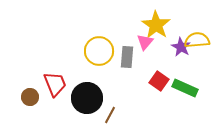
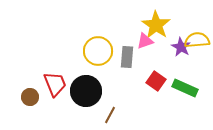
pink triangle: moved 1 px up; rotated 30 degrees clockwise
yellow circle: moved 1 px left
red square: moved 3 px left
black circle: moved 1 px left, 7 px up
